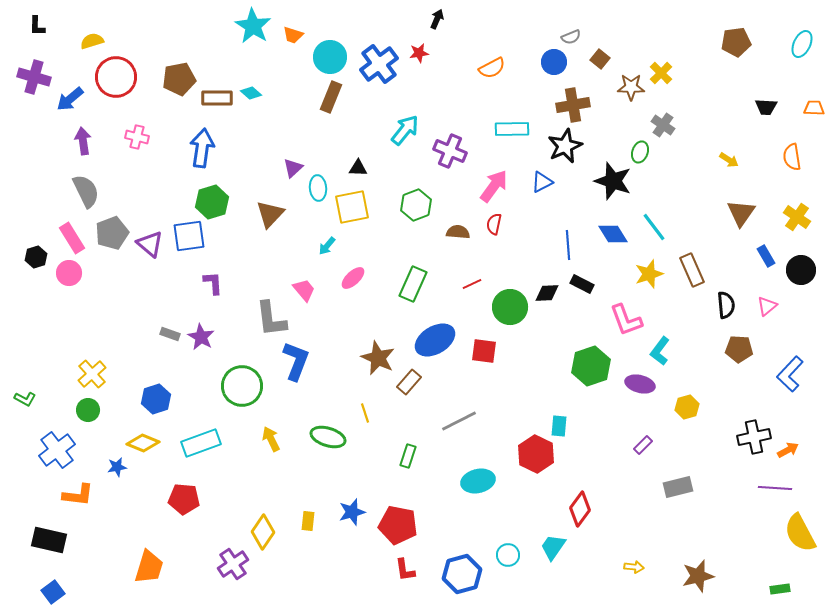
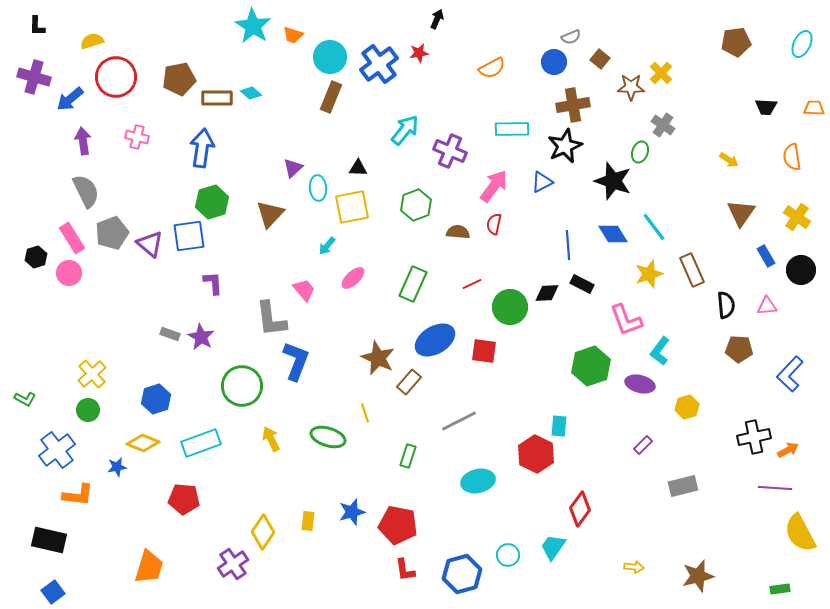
pink triangle at (767, 306): rotated 35 degrees clockwise
gray rectangle at (678, 487): moved 5 px right, 1 px up
